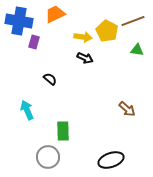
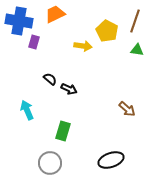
brown line: moved 2 px right; rotated 50 degrees counterclockwise
yellow arrow: moved 9 px down
black arrow: moved 16 px left, 31 px down
green rectangle: rotated 18 degrees clockwise
gray circle: moved 2 px right, 6 px down
